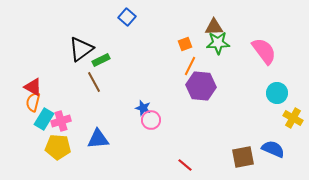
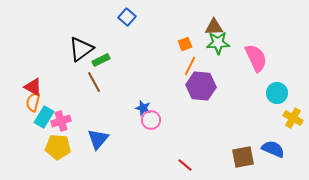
pink semicircle: moved 8 px left, 7 px down; rotated 12 degrees clockwise
cyan rectangle: moved 2 px up
blue triangle: rotated 45 degrees counterclockwise
